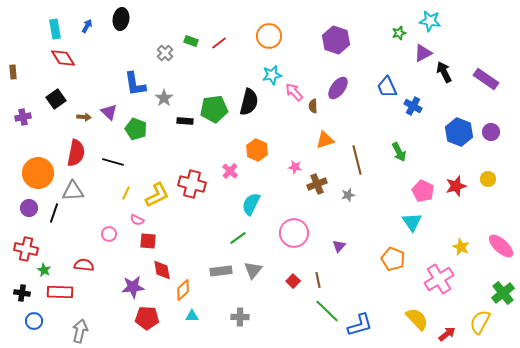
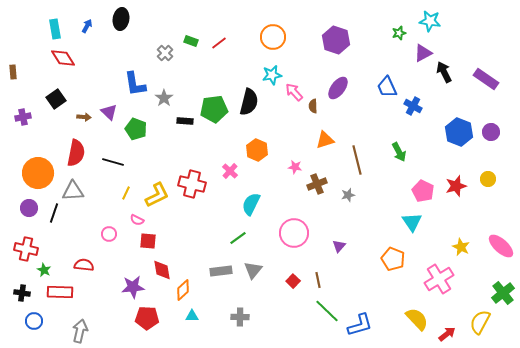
orange circle at (269, 36): moved 4 px right, 1 px down
